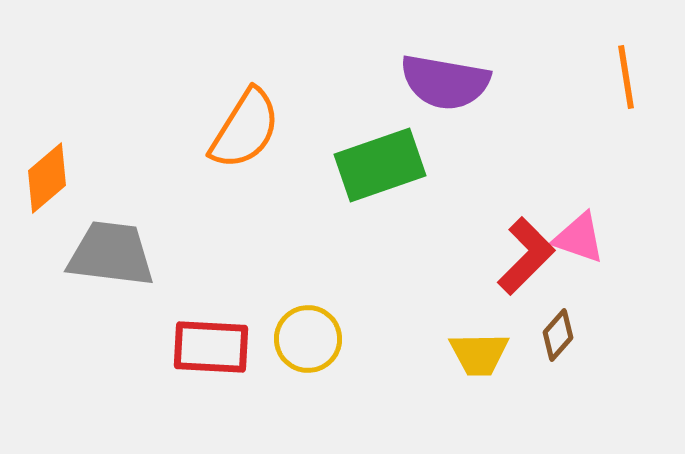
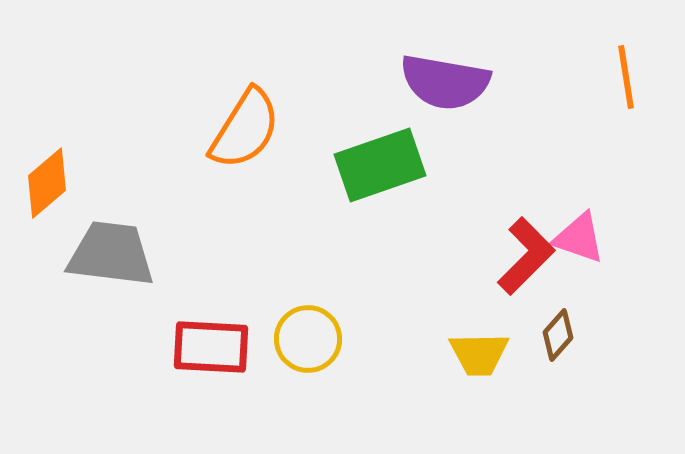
orange diamond: moved 5 px down
